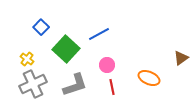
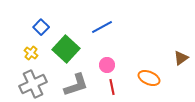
blue line: moved 3 px right, 7 px up
yellow cross: moved 4 px right, 6 px up
gray L-shape: moved 1 px right
